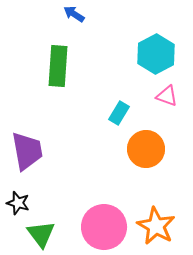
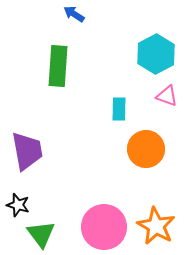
cyan rectangle: moved 4 px up; rotated 30 degrees counterclockwise
black star: moved 2 px down
